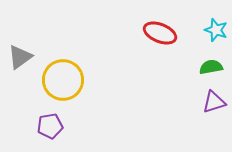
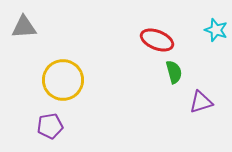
red ellipse: moved 3 px left, 7 px down
gray triangle: moved 4 px right, 30 px up; rotated 32 degrees clockwise
green semicircle: moved 37 px left, 5 px down; rotated 85 degrees clockwise
purple triangle: moved 13 px left
